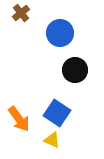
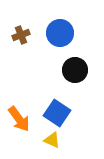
brown cross: moved 22 px down; rotated 18 degrees clockwise
